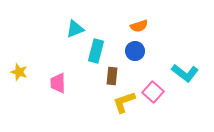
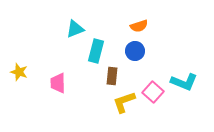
cyan L-shape: moved 1 px left, 9 px down; rotated 16 degrees counterclockwise
